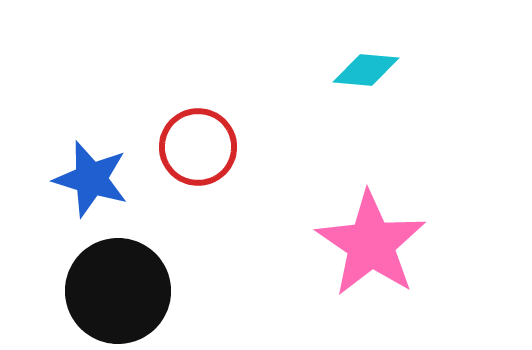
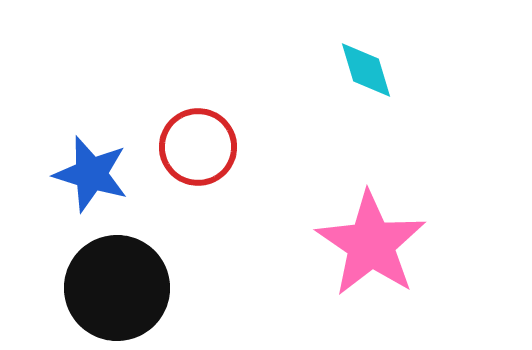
cyan diamond: rotated 68 degrees clockwise
blue star: moved 5 px up
black circle: moved 1 px left, 3 px up
